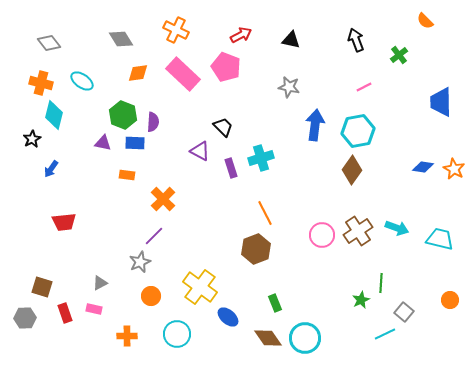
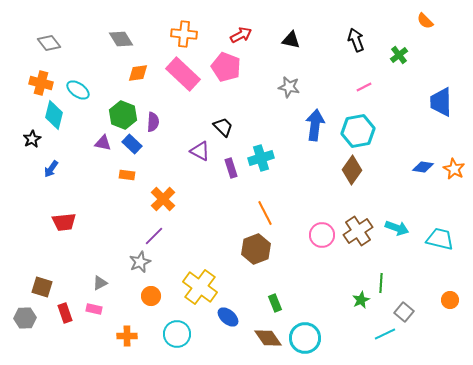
orange cross at (176, 30): moved 8 px right, 4 px down; rotated 20 degrees counterclockwise
cyan ellipse at (82, 81): moved 4 px left, 9 px down
blue rectangle at (135, 143): moved 3 px left, 1 px down; rotated 42 degrees clockwise
